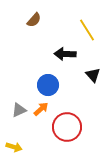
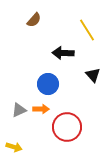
black arrow: moved 2 px left, 1 px up
blue circle: moved 1 px up
orange arrow: rotated 42 degrees clockwise
